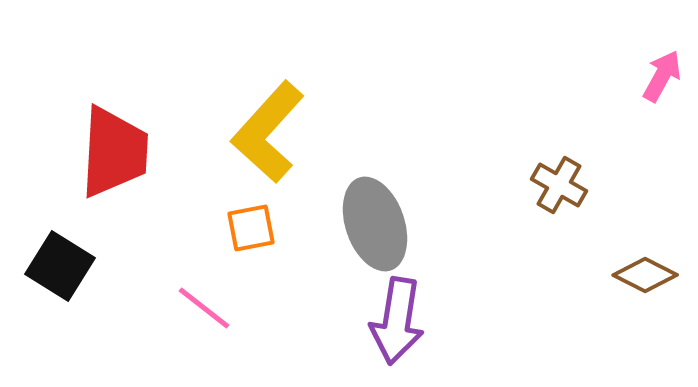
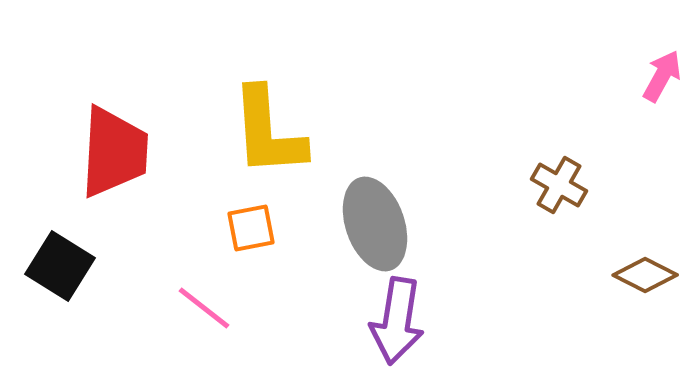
yellow L-shape: rotated 46 degrees counterclockwise
